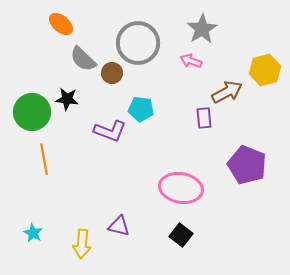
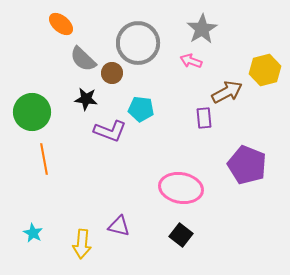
black star: moved 19 px right
